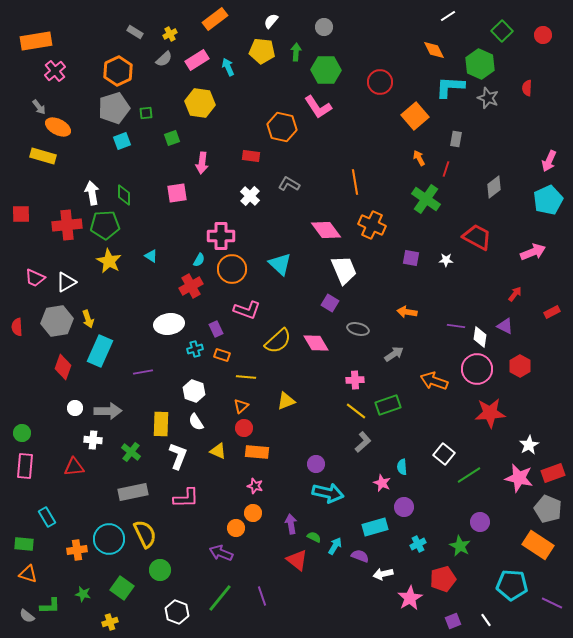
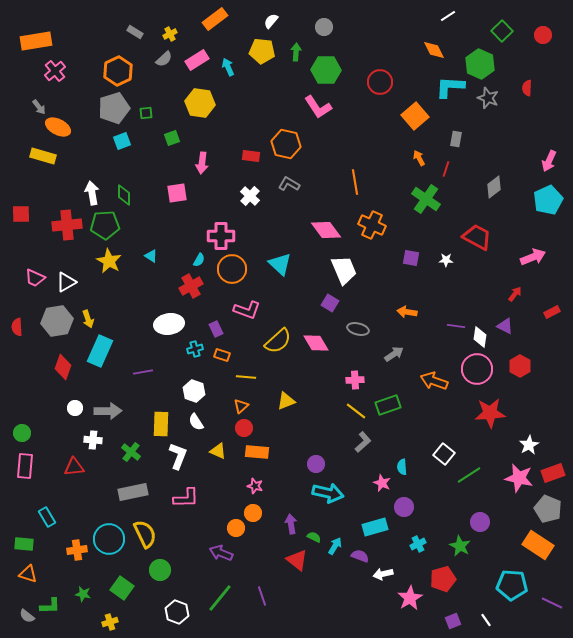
orange hexagon at (282, 127): moved 4 px right, 17 px down
pink arrow at (533, 252): moved 5 px down
